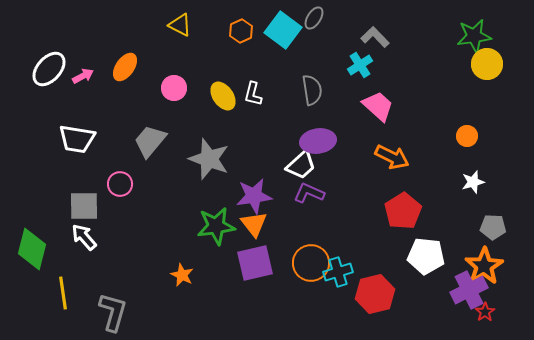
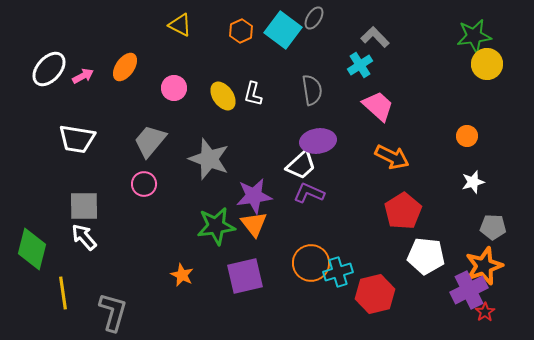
pink circle at (120, 184): moved 24 px right
purple square at (255, 263): moved 10 px left, 13 px down
orange star at (484, 266): rotated 12 degrees clockwise
